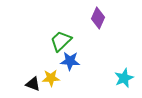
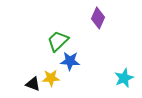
green trapezoid: moved 3 px left
